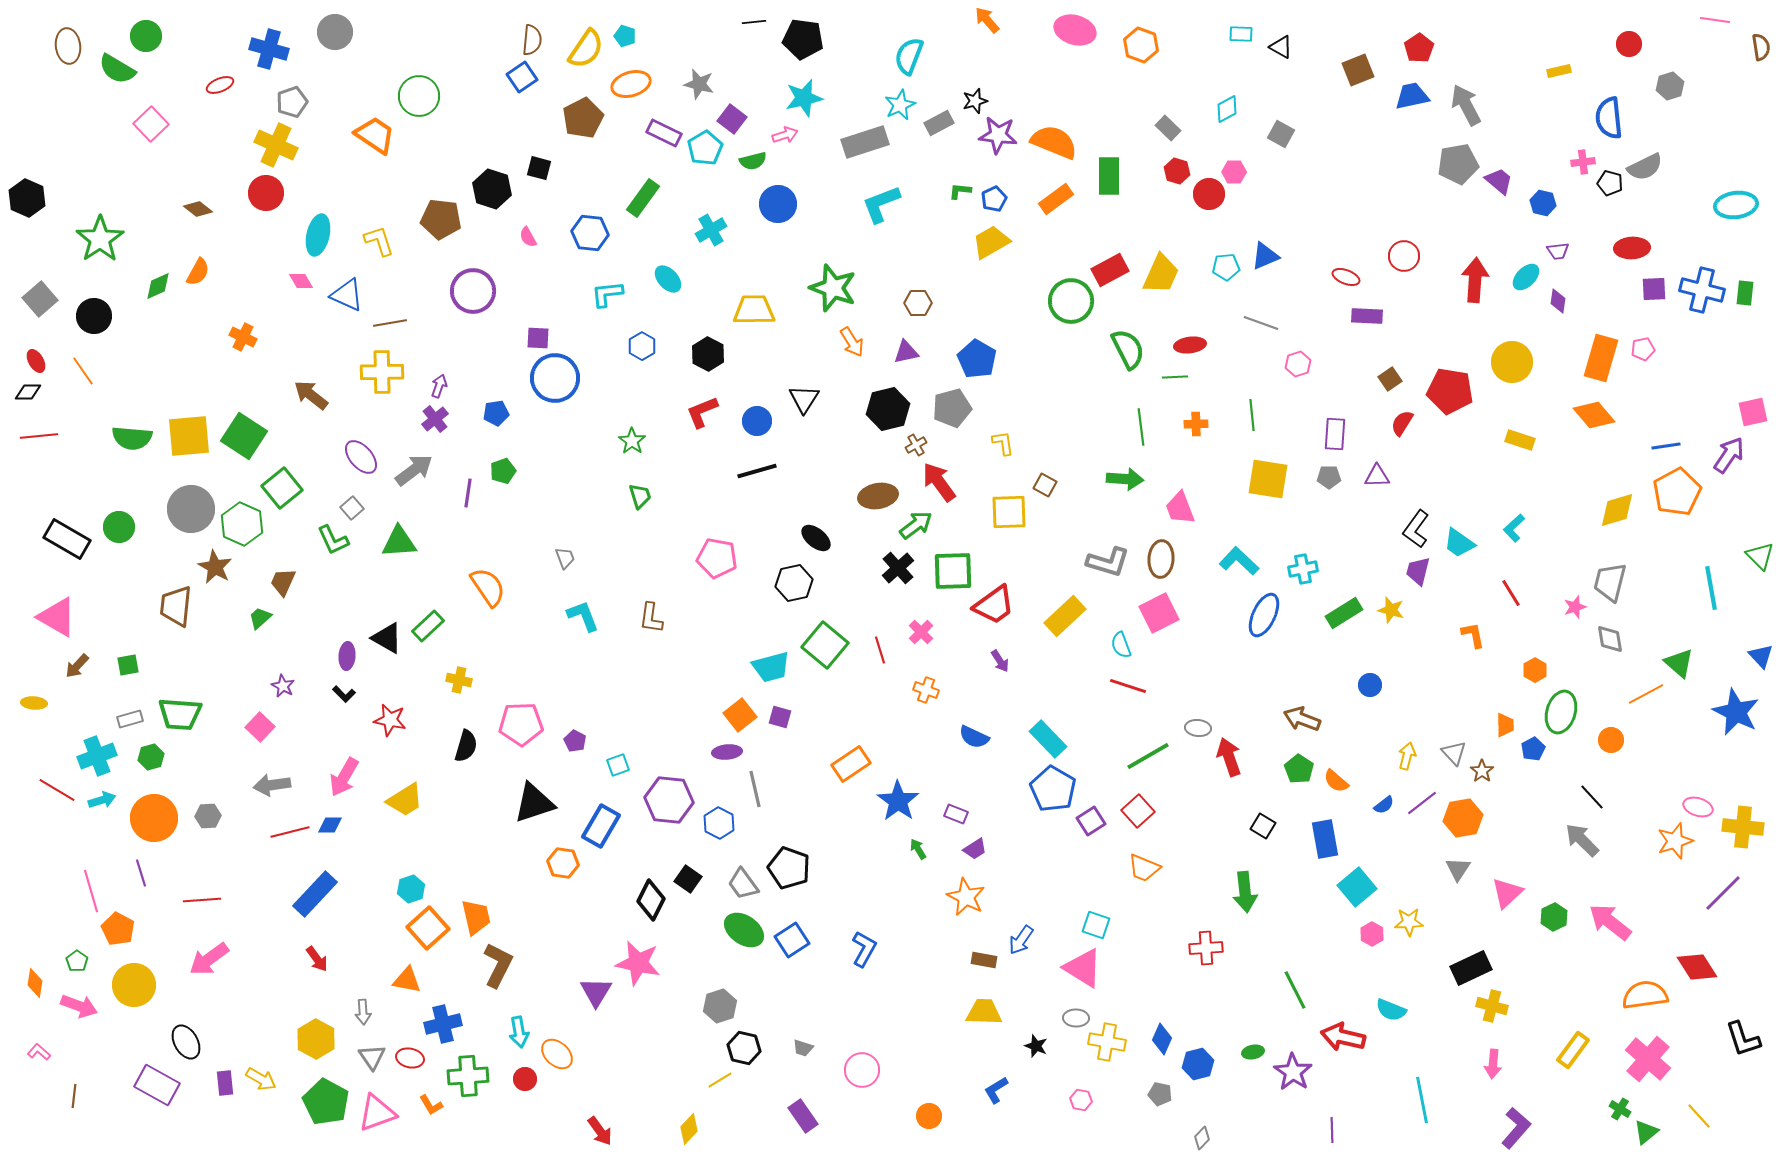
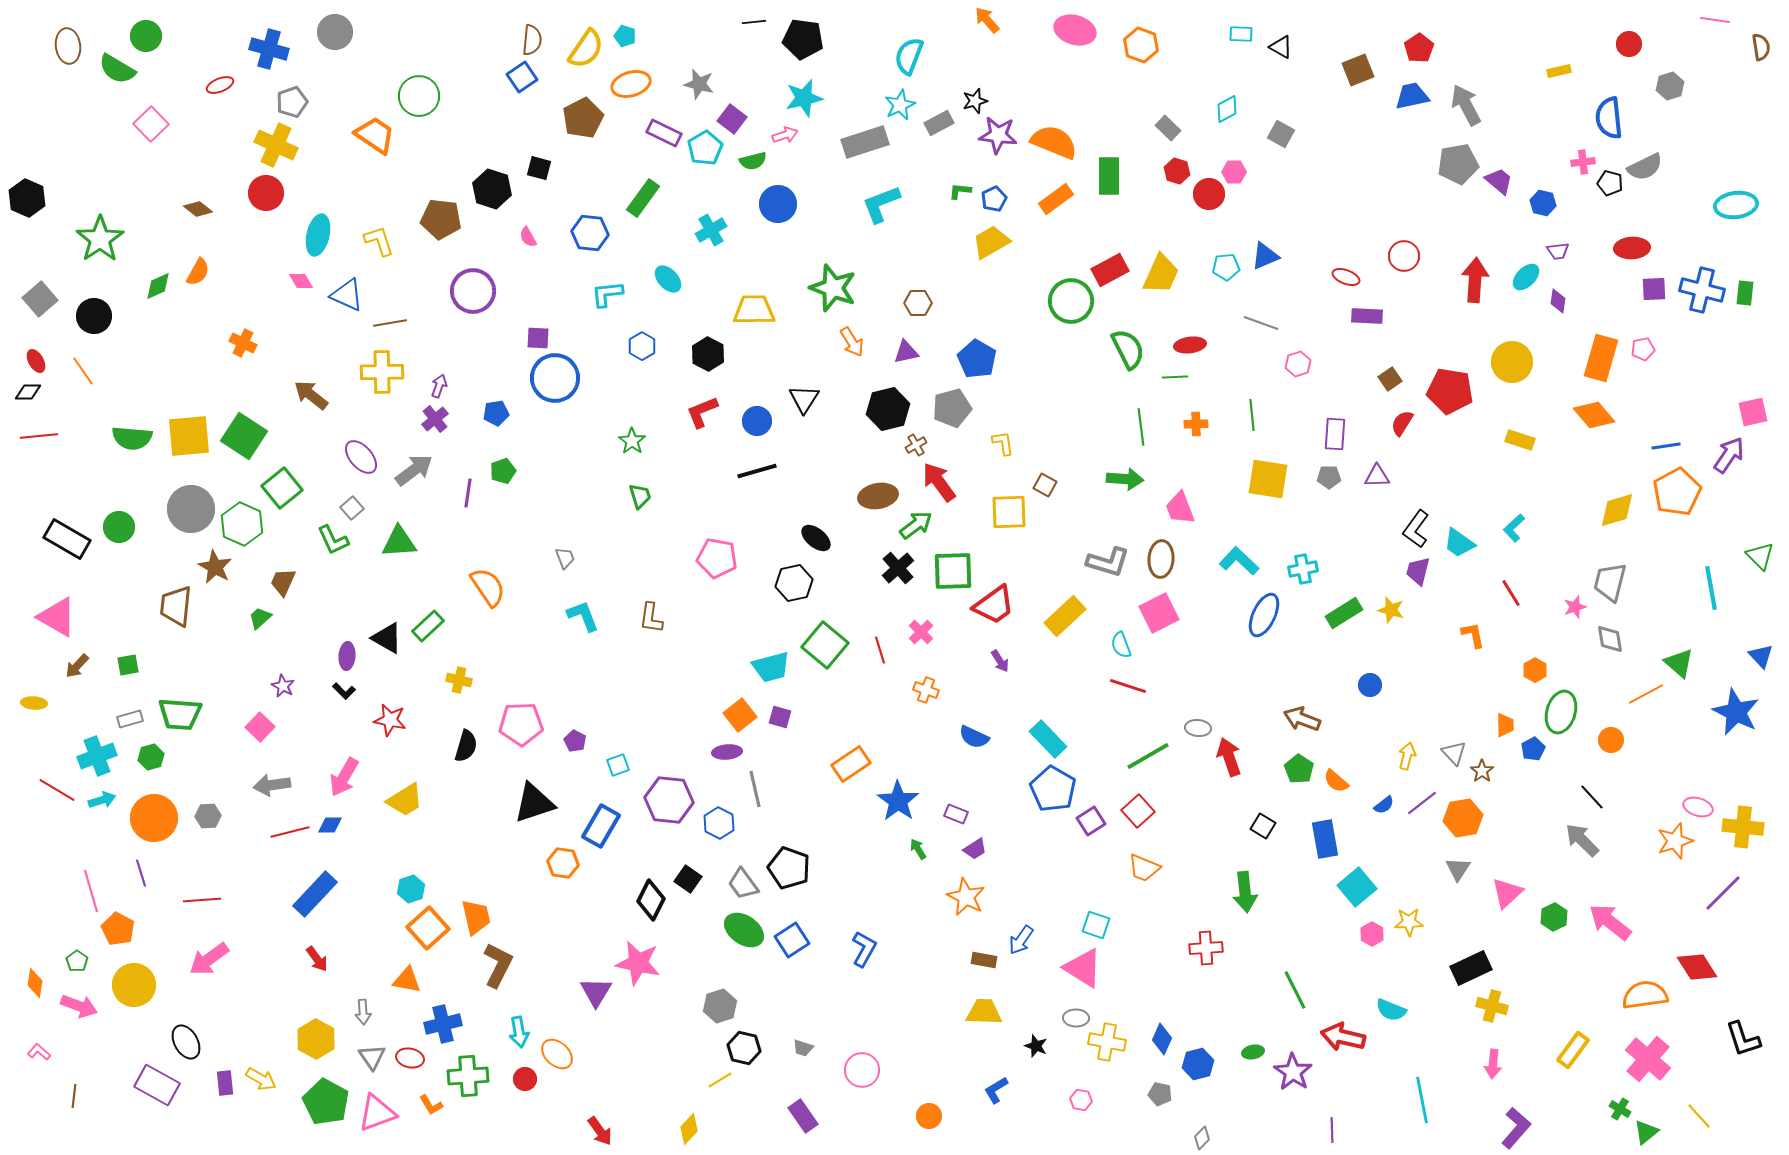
orange cross at (243, 337): moved 6 px down
black L-shape at (344, 694): moved 3 px up
